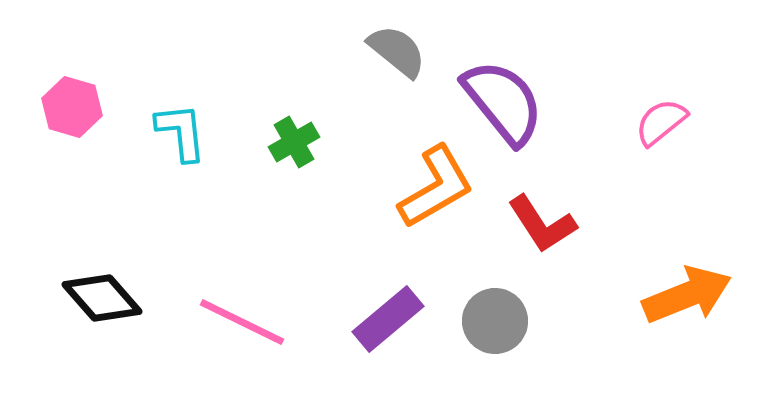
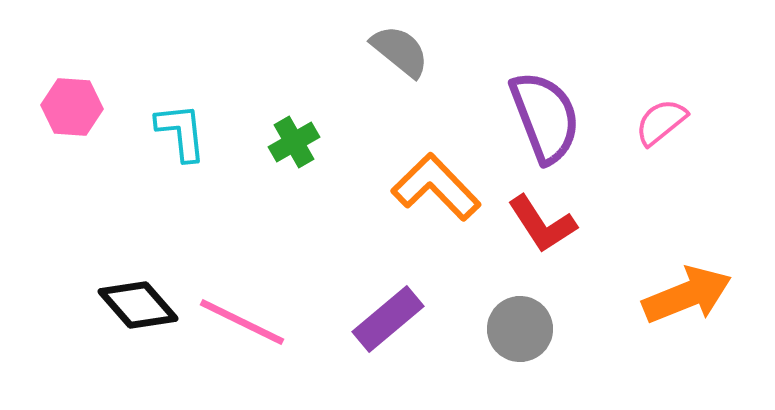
gray semicircle: moved 3 px right
purple semicircle: moved 42 px right, 15 px down; rotated 18 degrees clockwise
pink hexagon: rotated 12 degrees counterclockwise
orange L-shape: rotated 104 degrees counterclockwise
black diamond: moved 36 px right, 7 px down
gray circle: moved 25 px right, 8 px down
